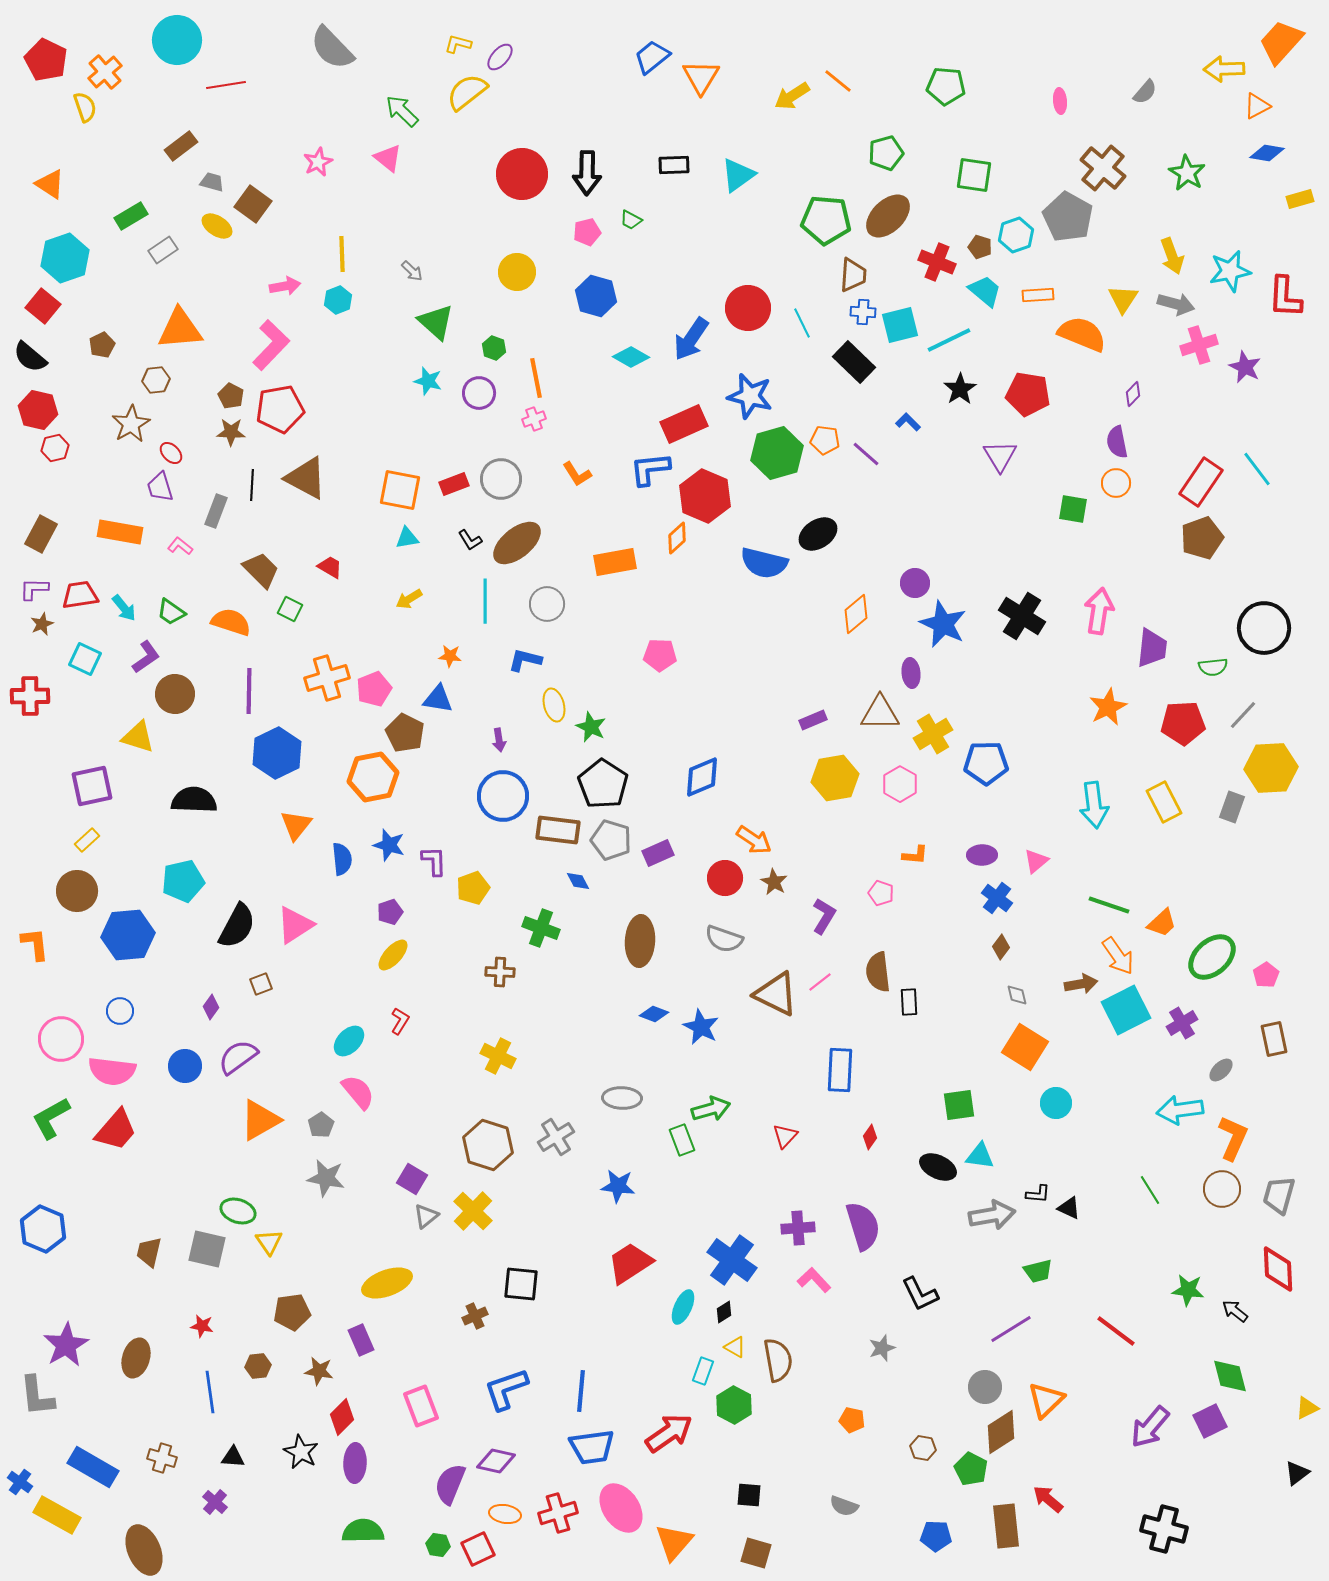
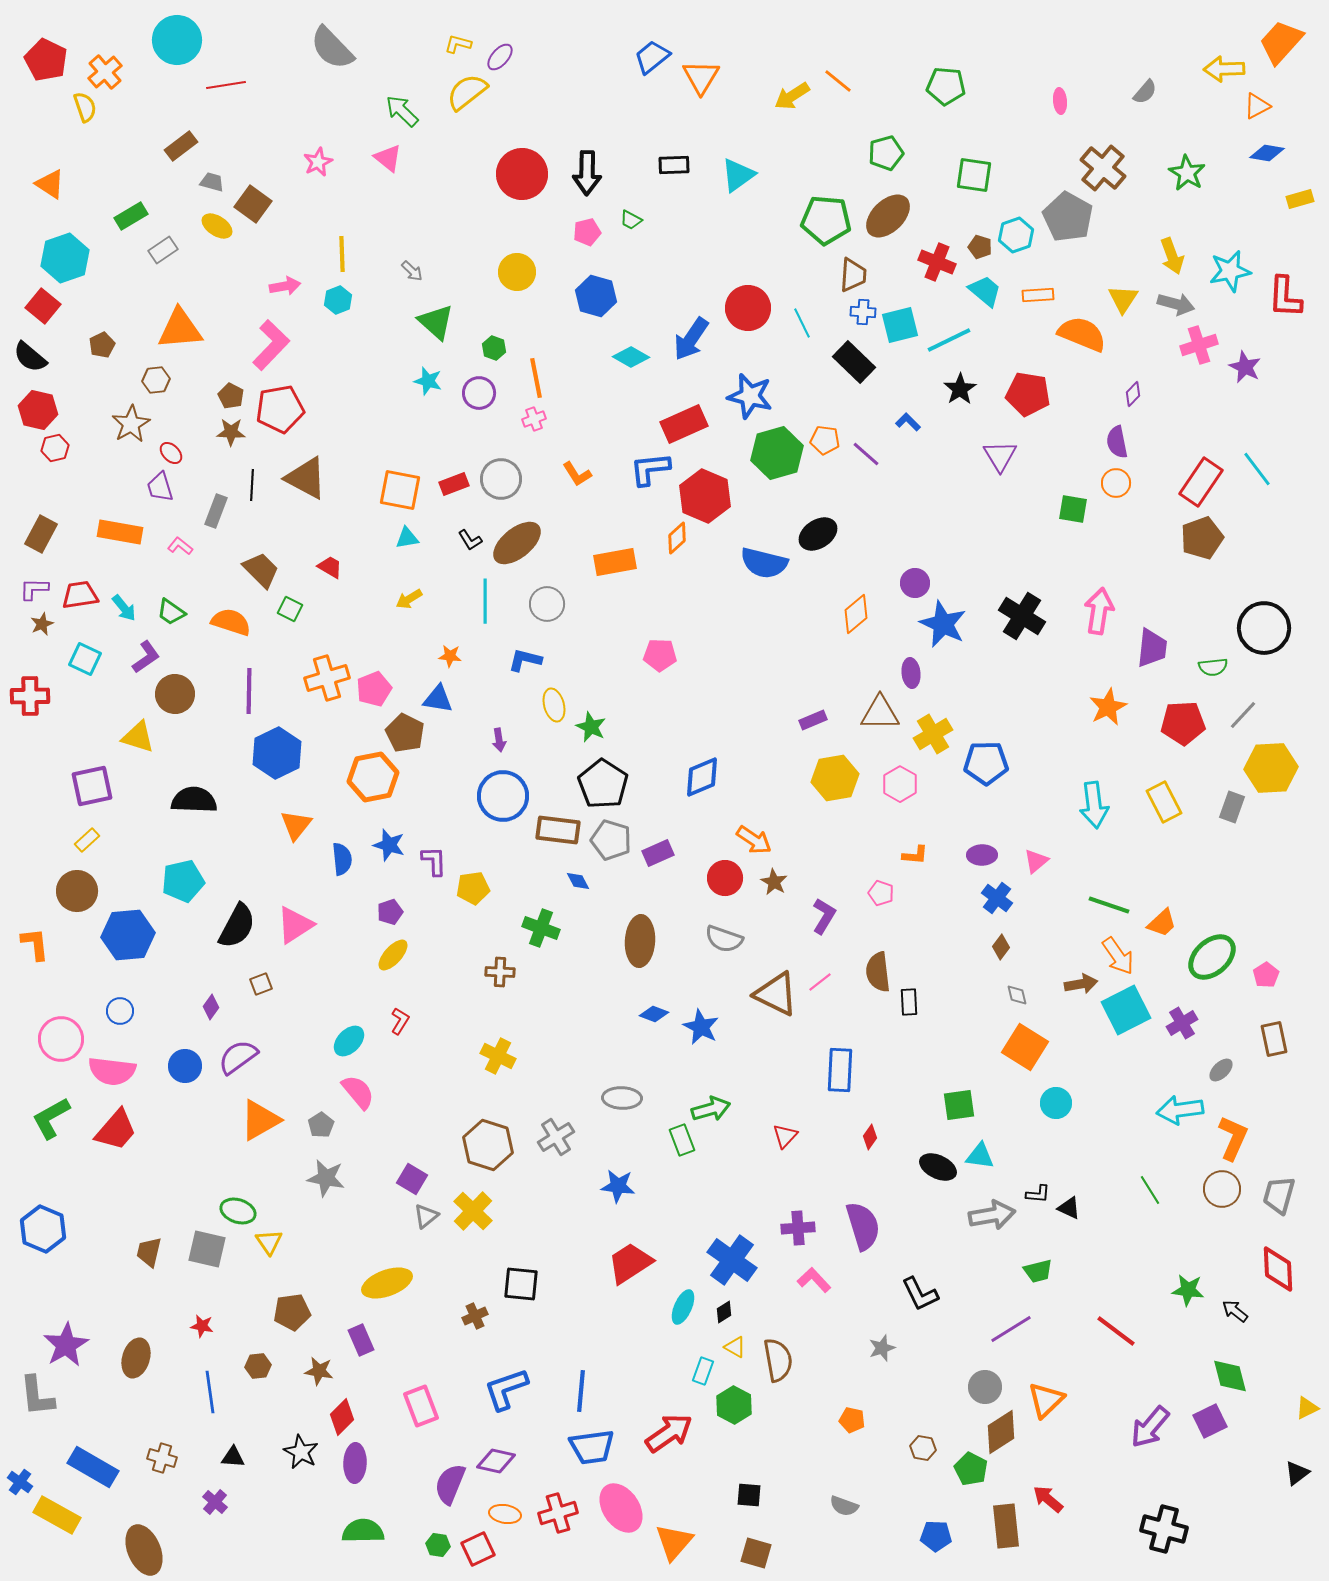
yellow pentagon at (473, 888): rotated 12 degrees clockwise
